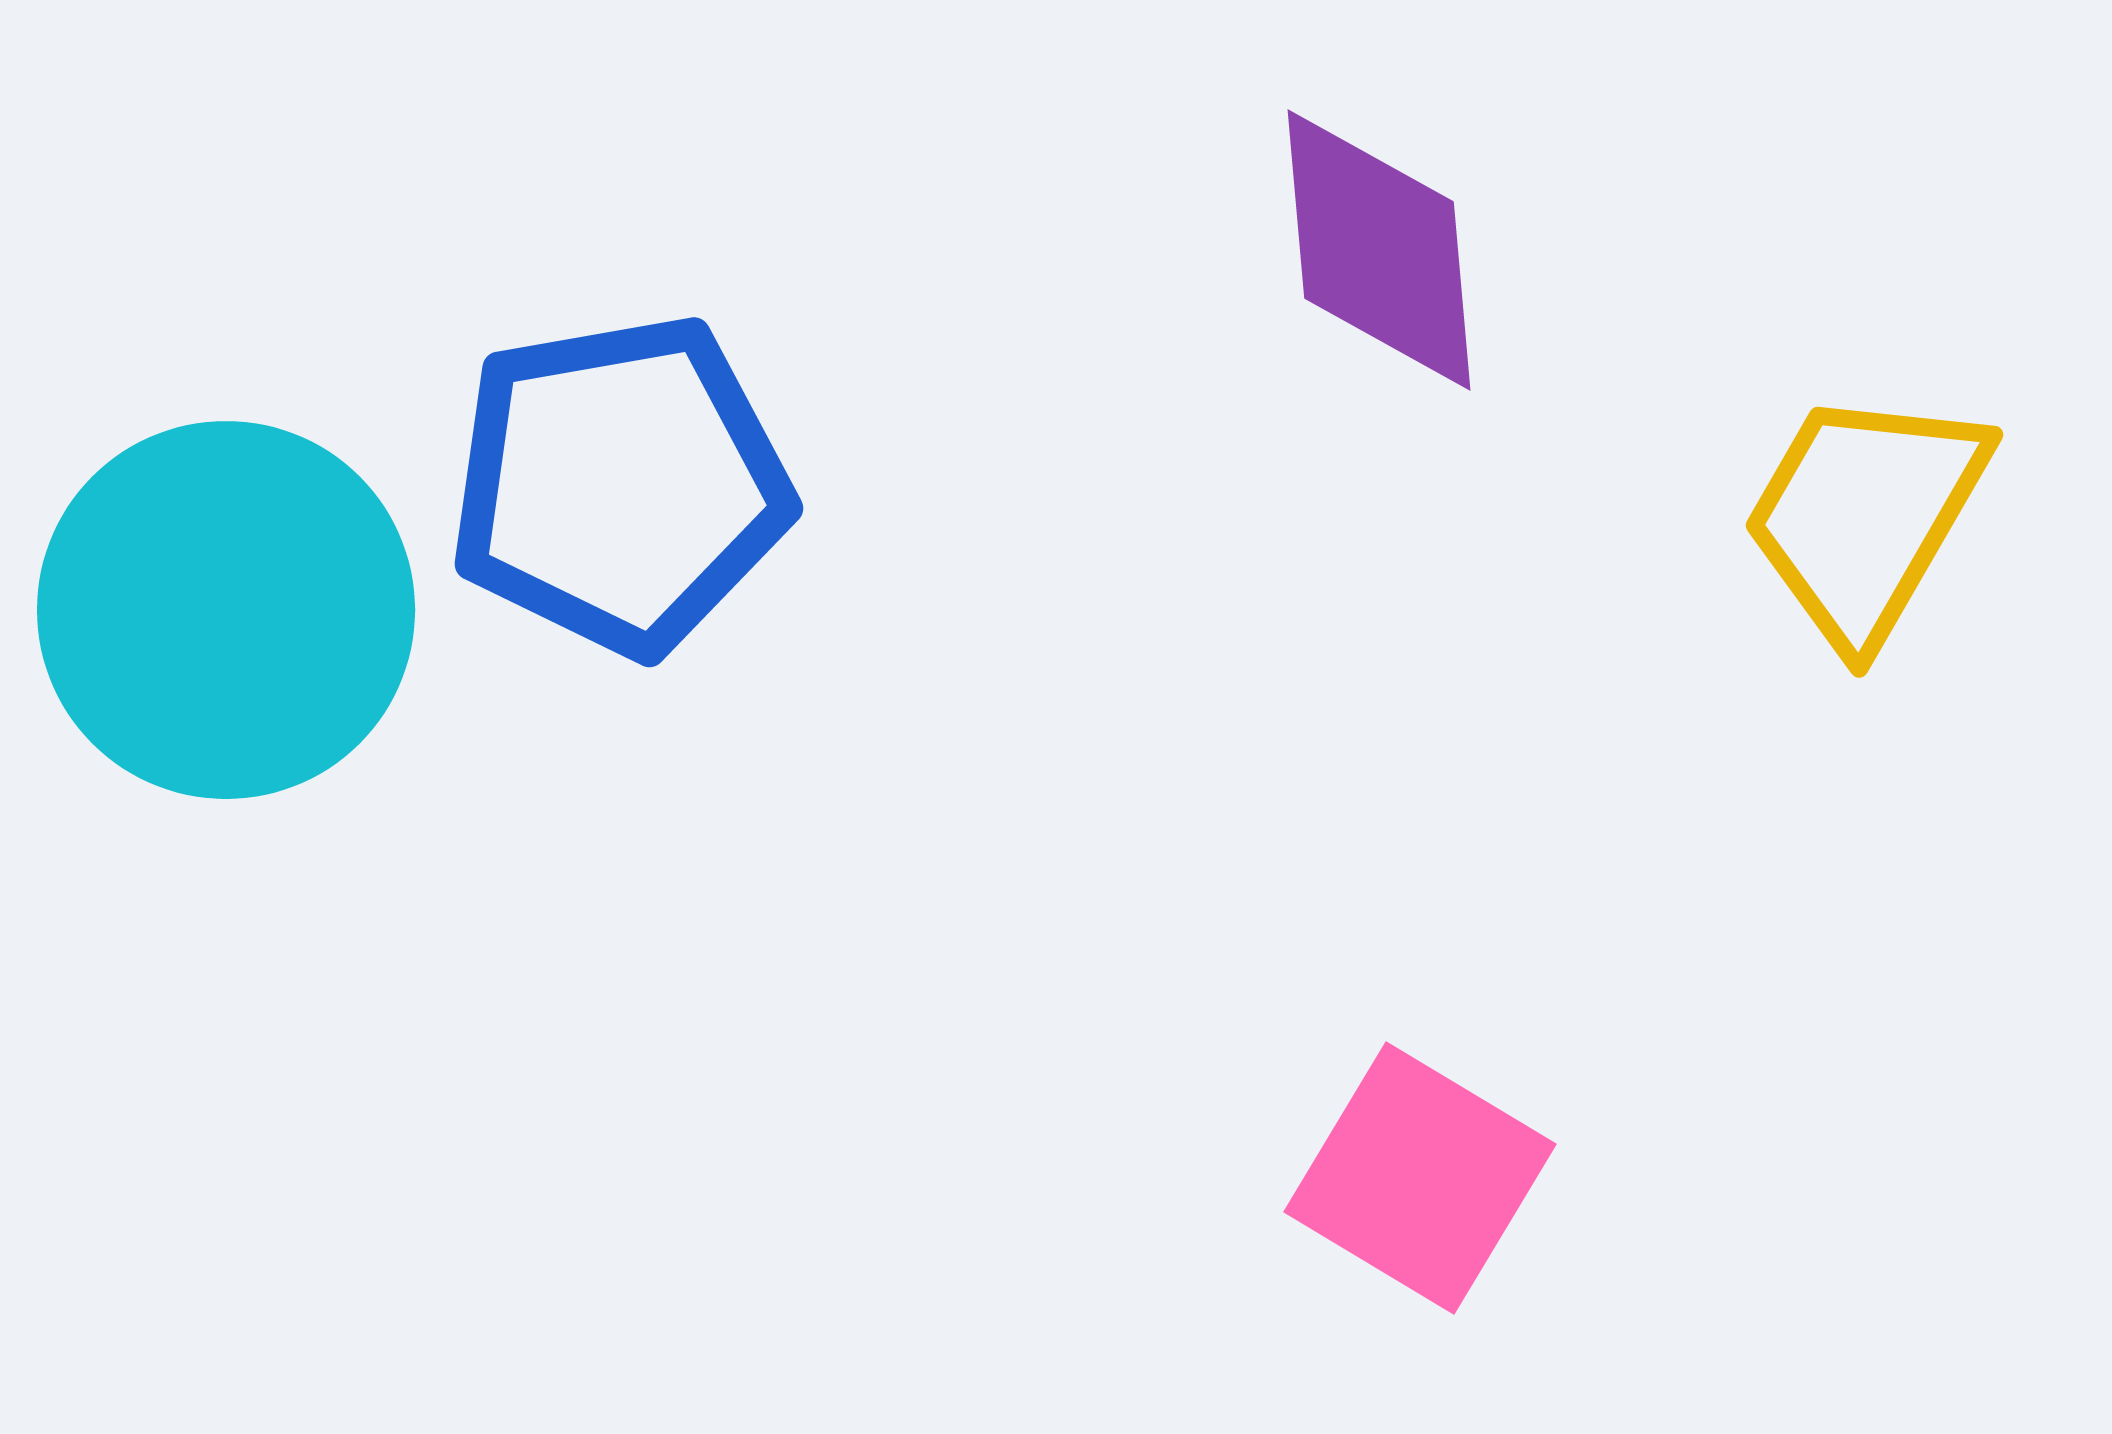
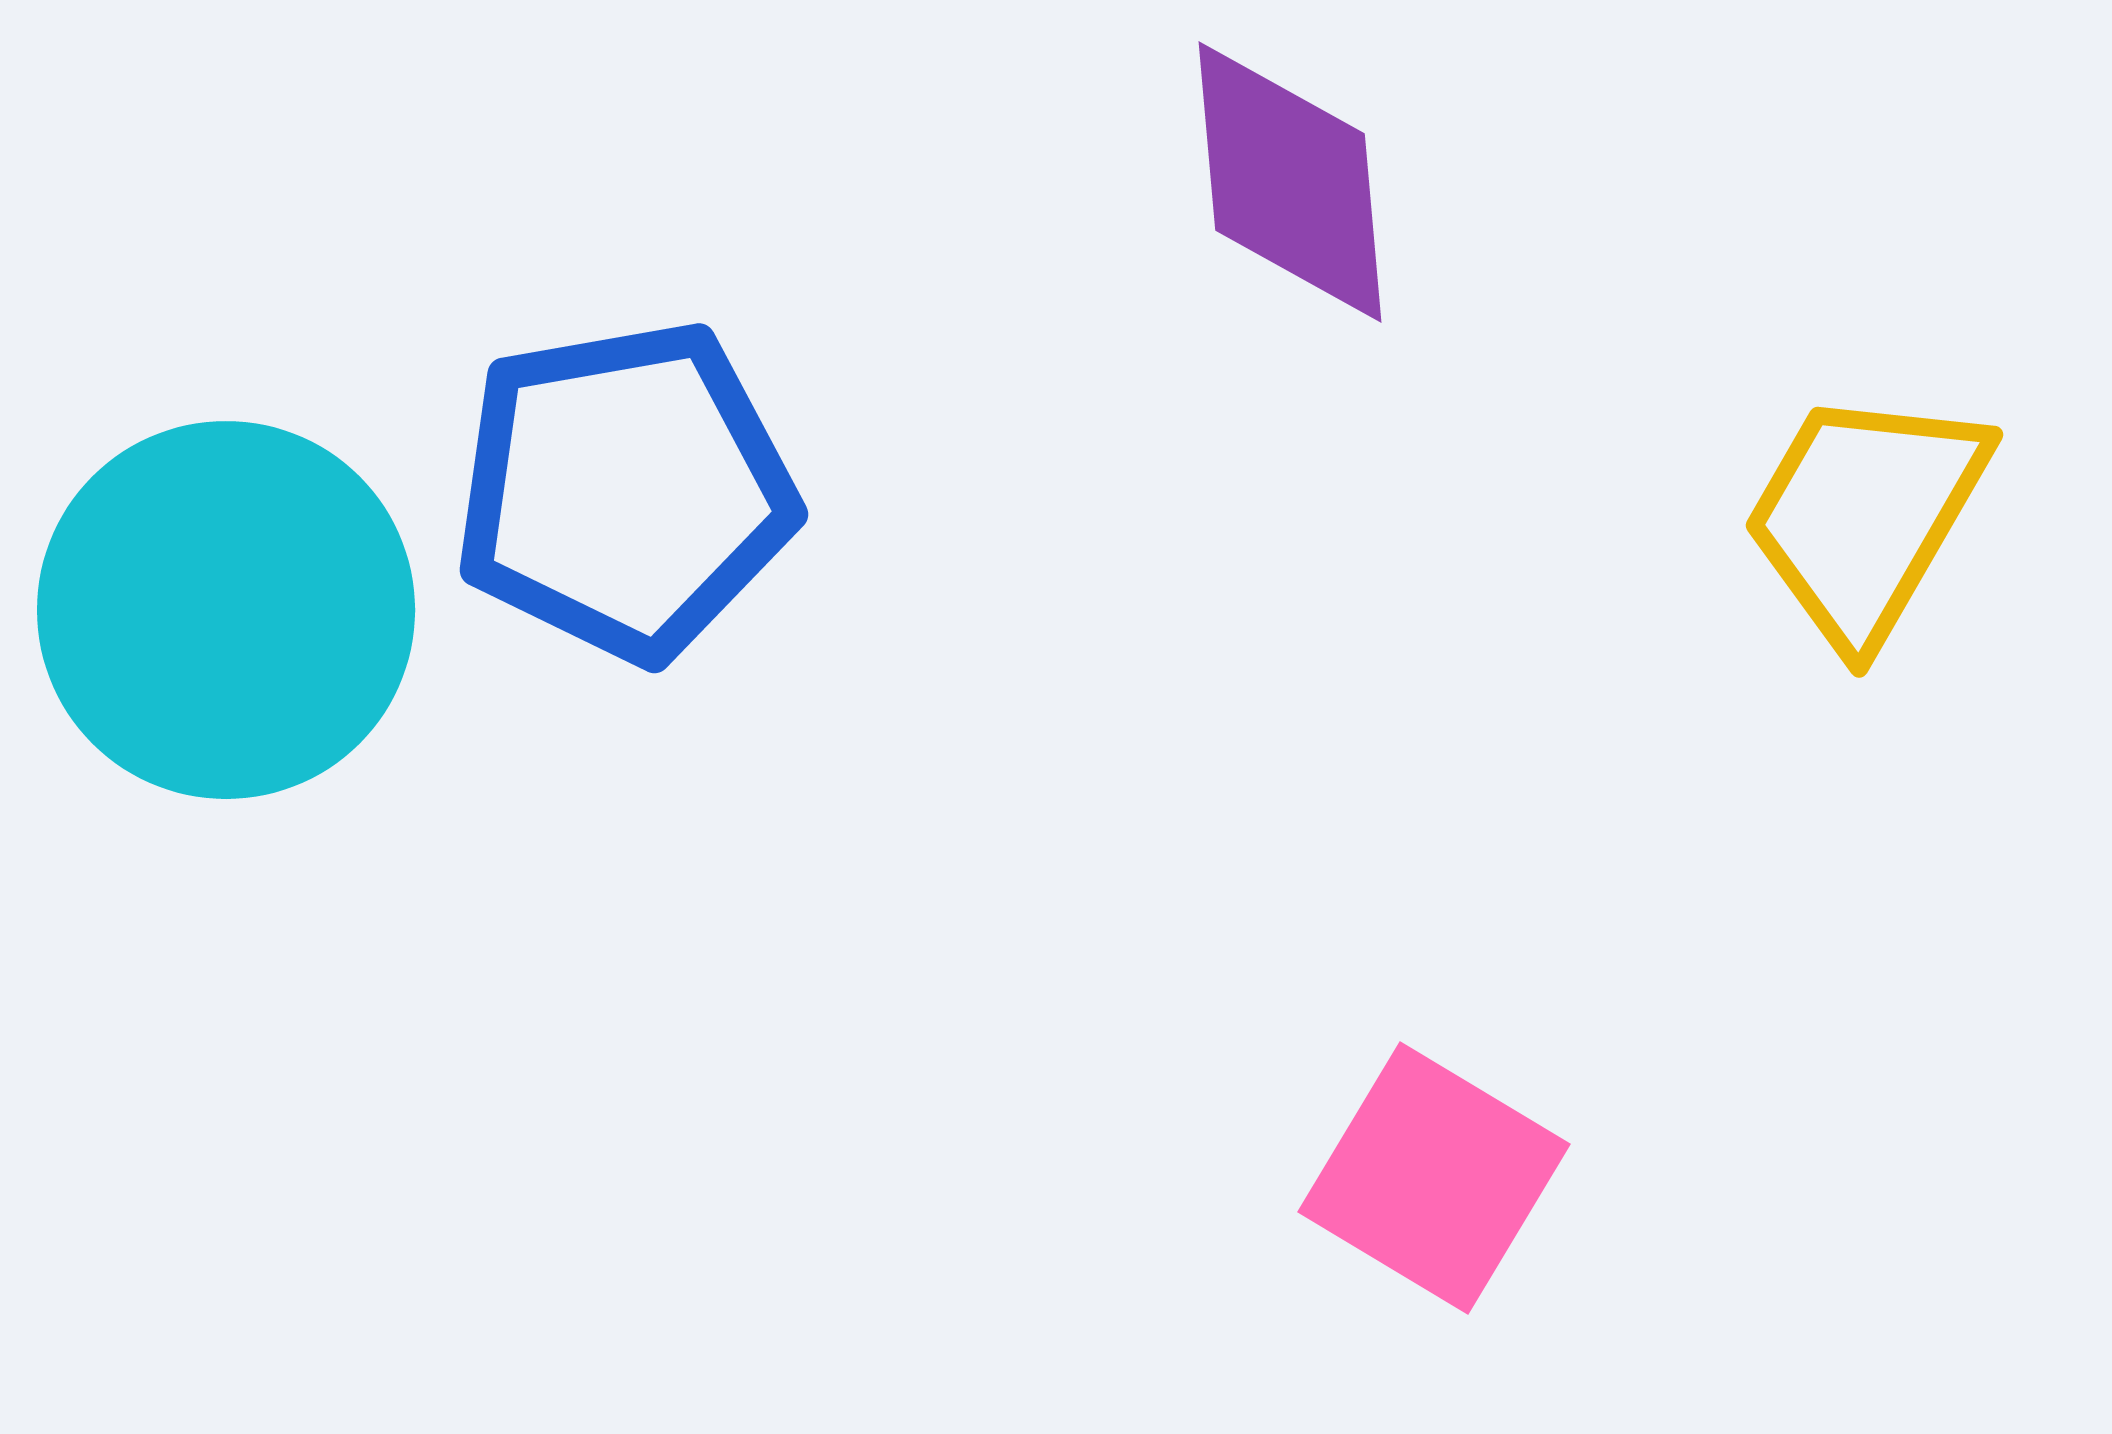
purple diamond: moved 89 px left, 68 px up
blue pentagon: moved 5 px right, 6 px down
pink square: moved 14 px right
